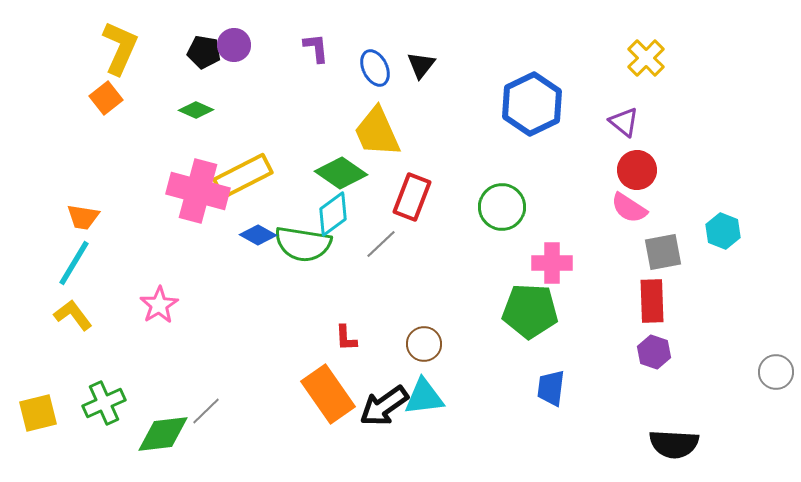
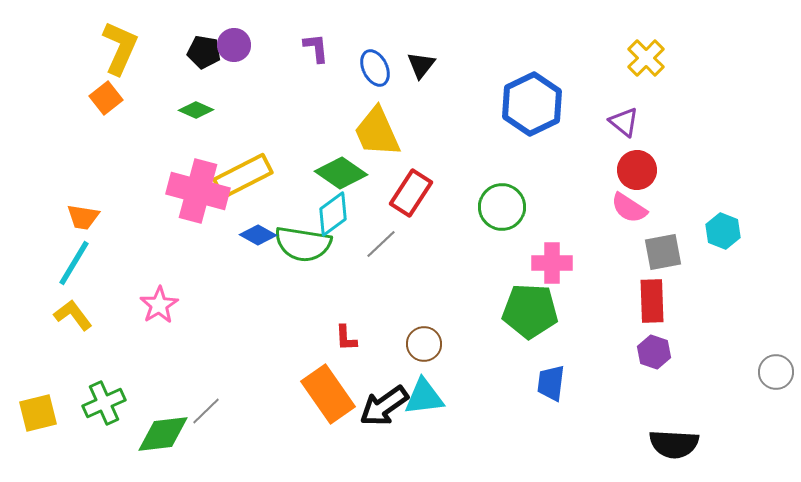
red rectangle at (412, 197): moved 1 px left, 4 px up; rotated 12 degrees clockwise
blue trapezoid at (551, 388): moved 5 px up
